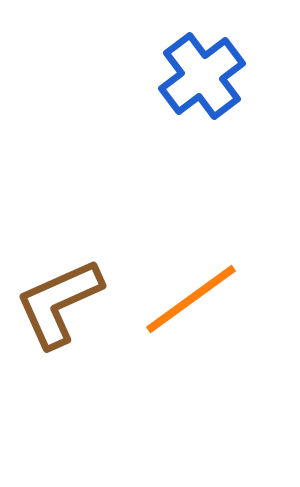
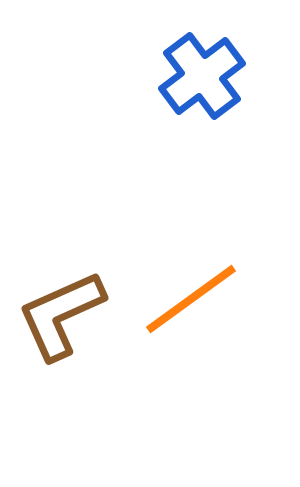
brown L-shape: moved 2 px right, 12 px down
